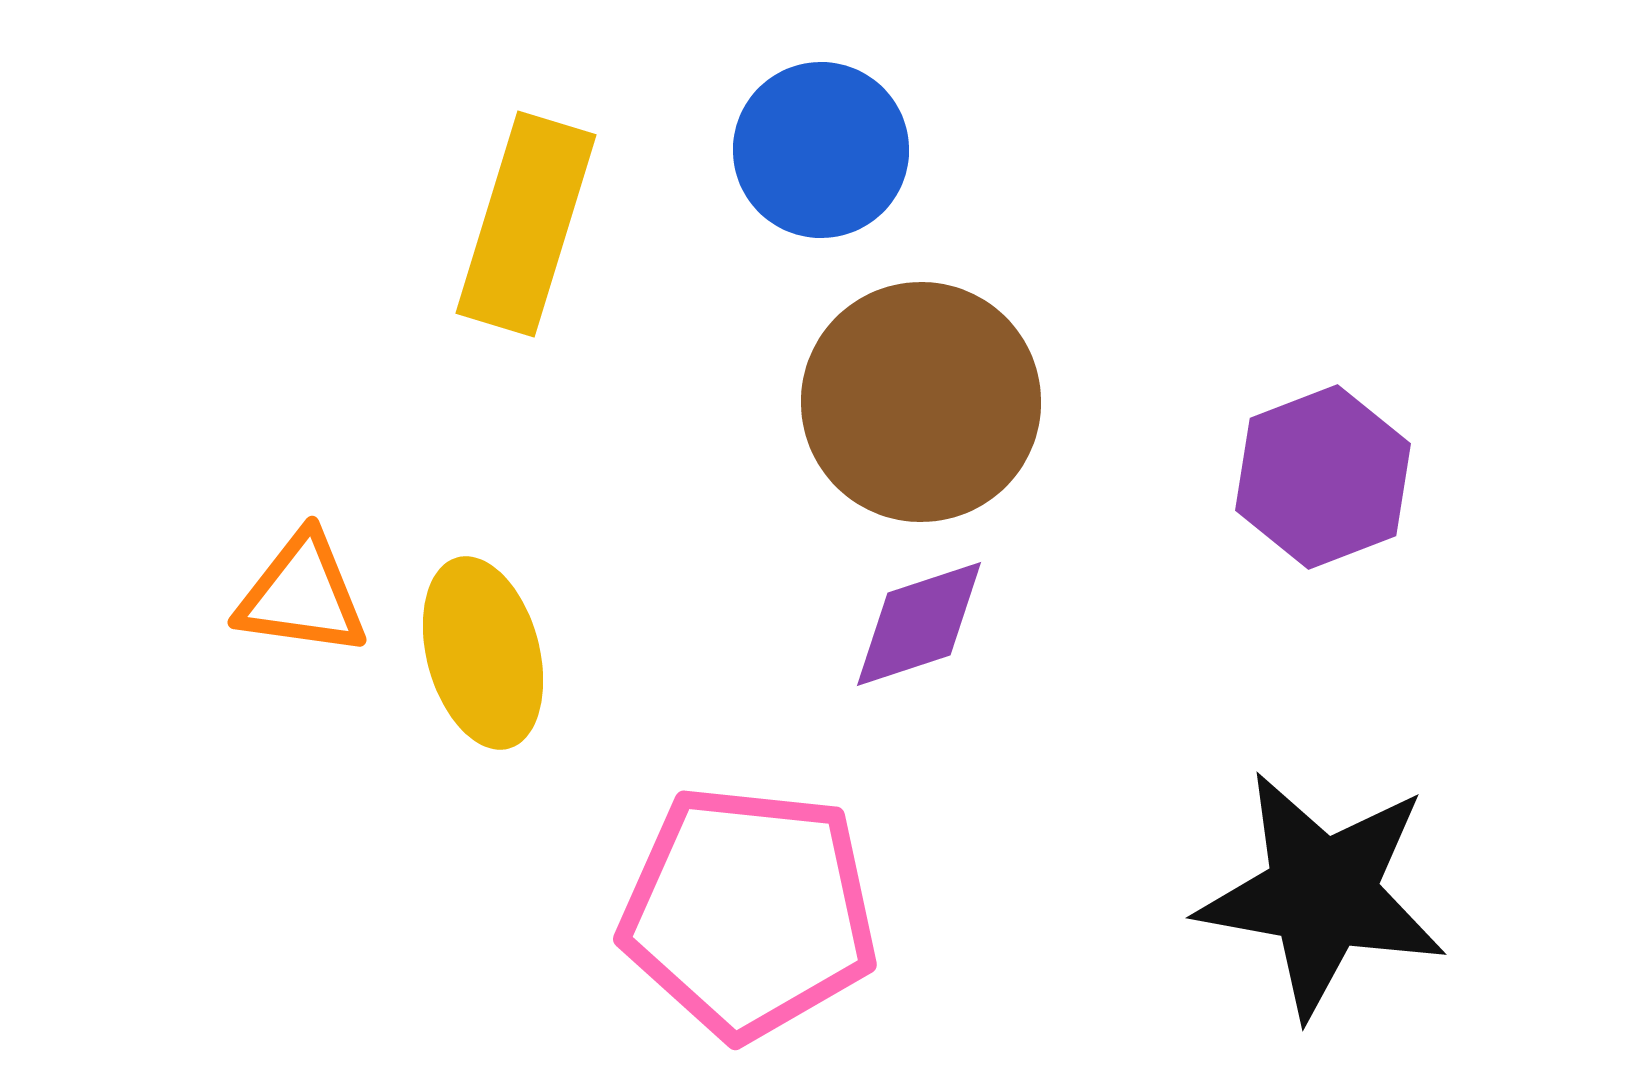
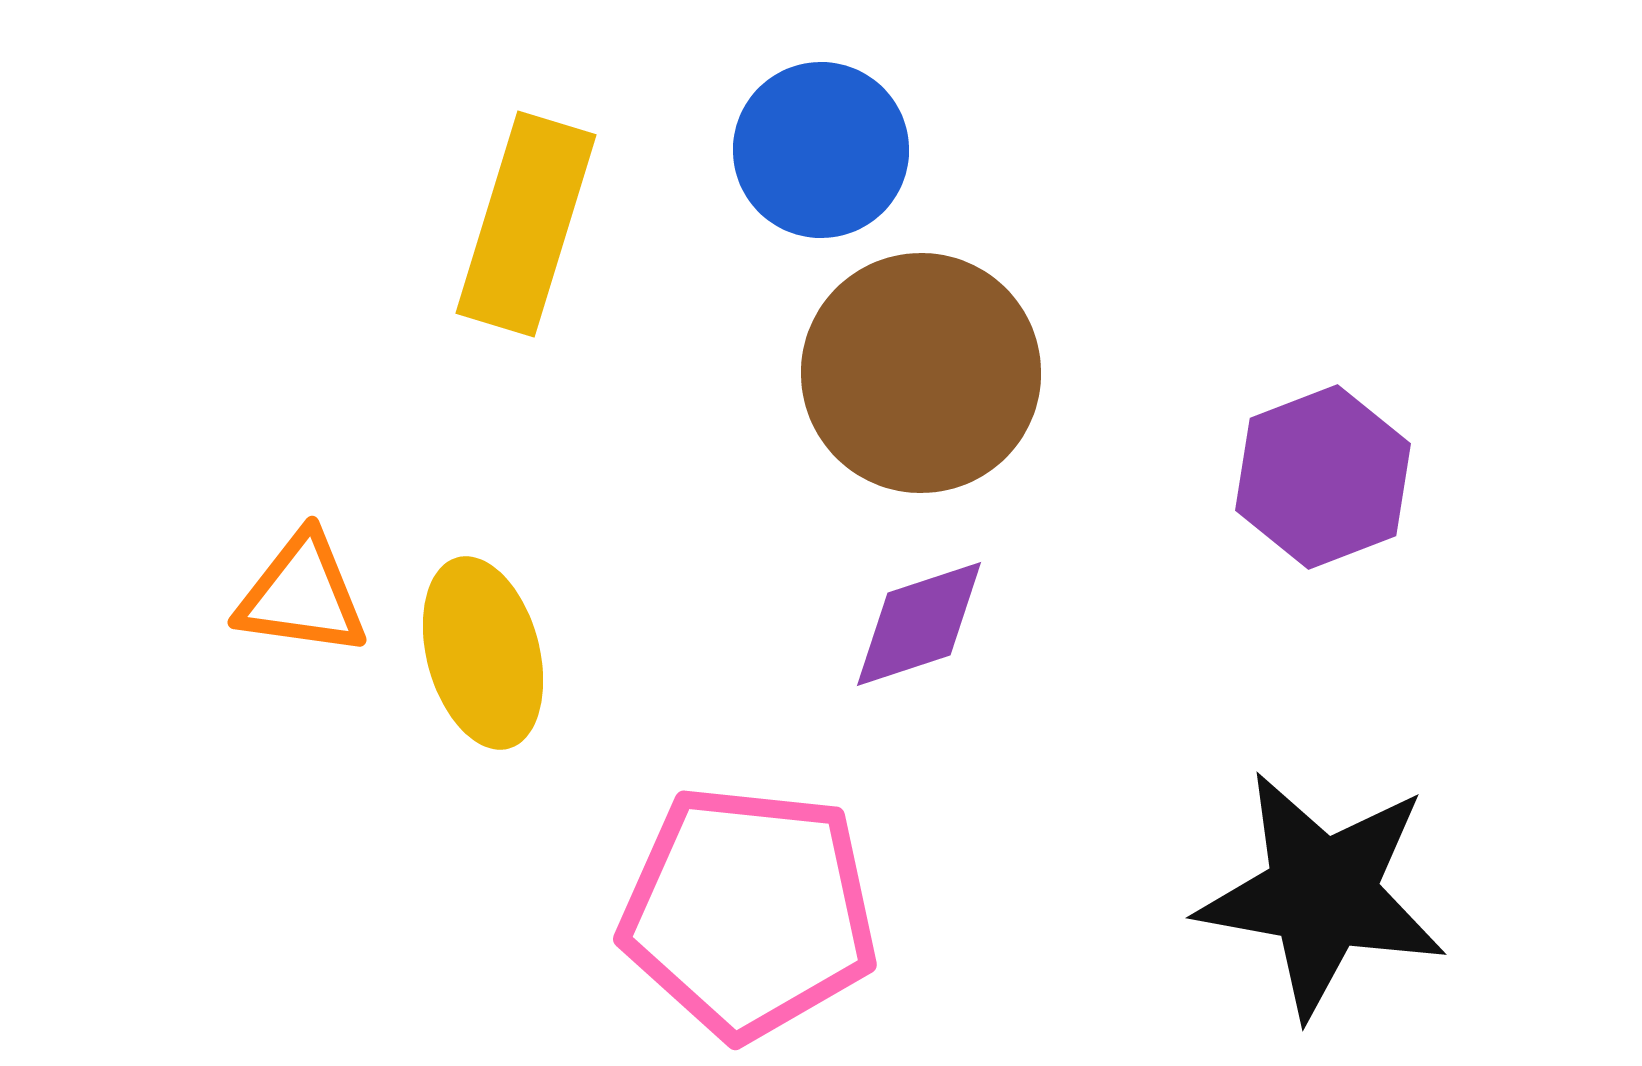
brown circle: moved 29 px up
